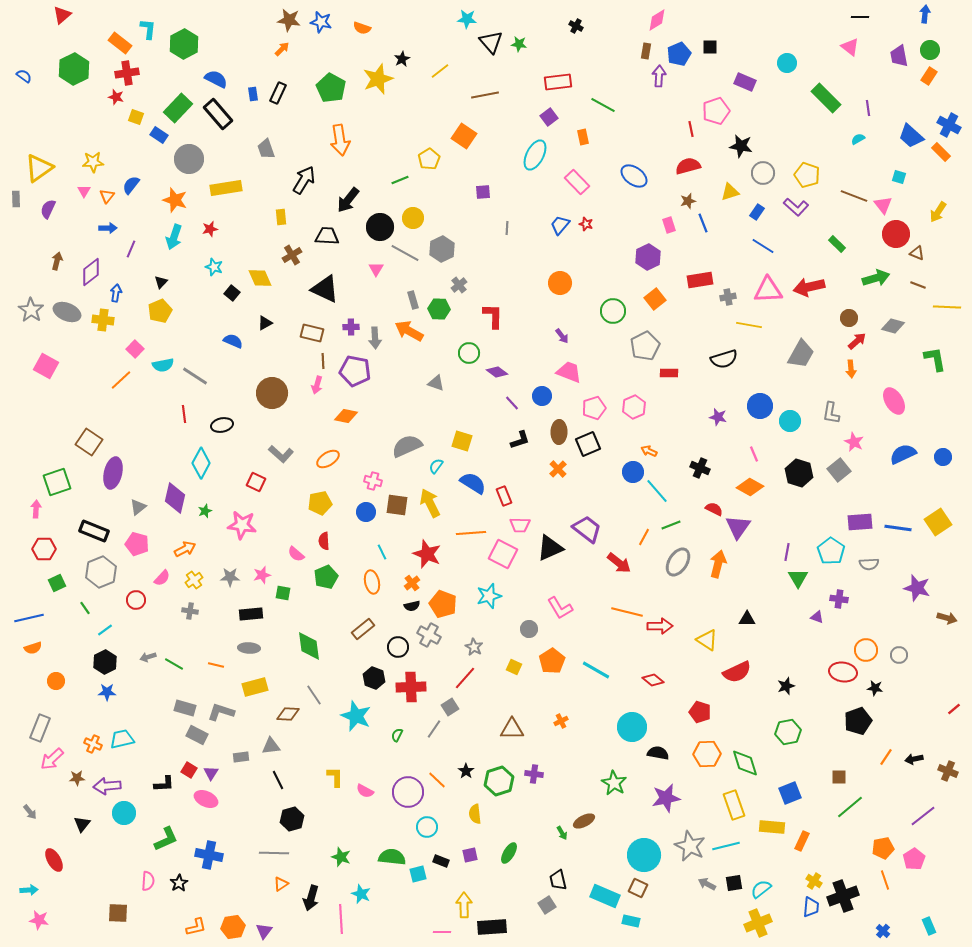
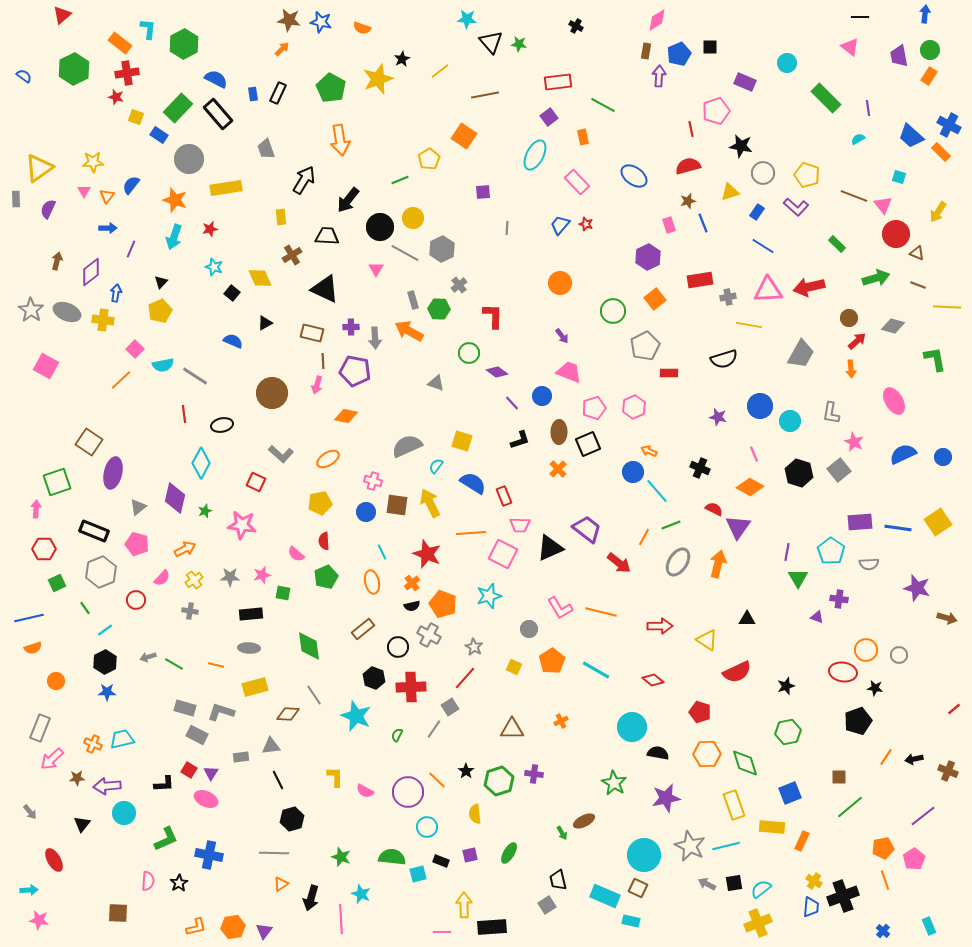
orange line at (627, 612): moved 26 px left
